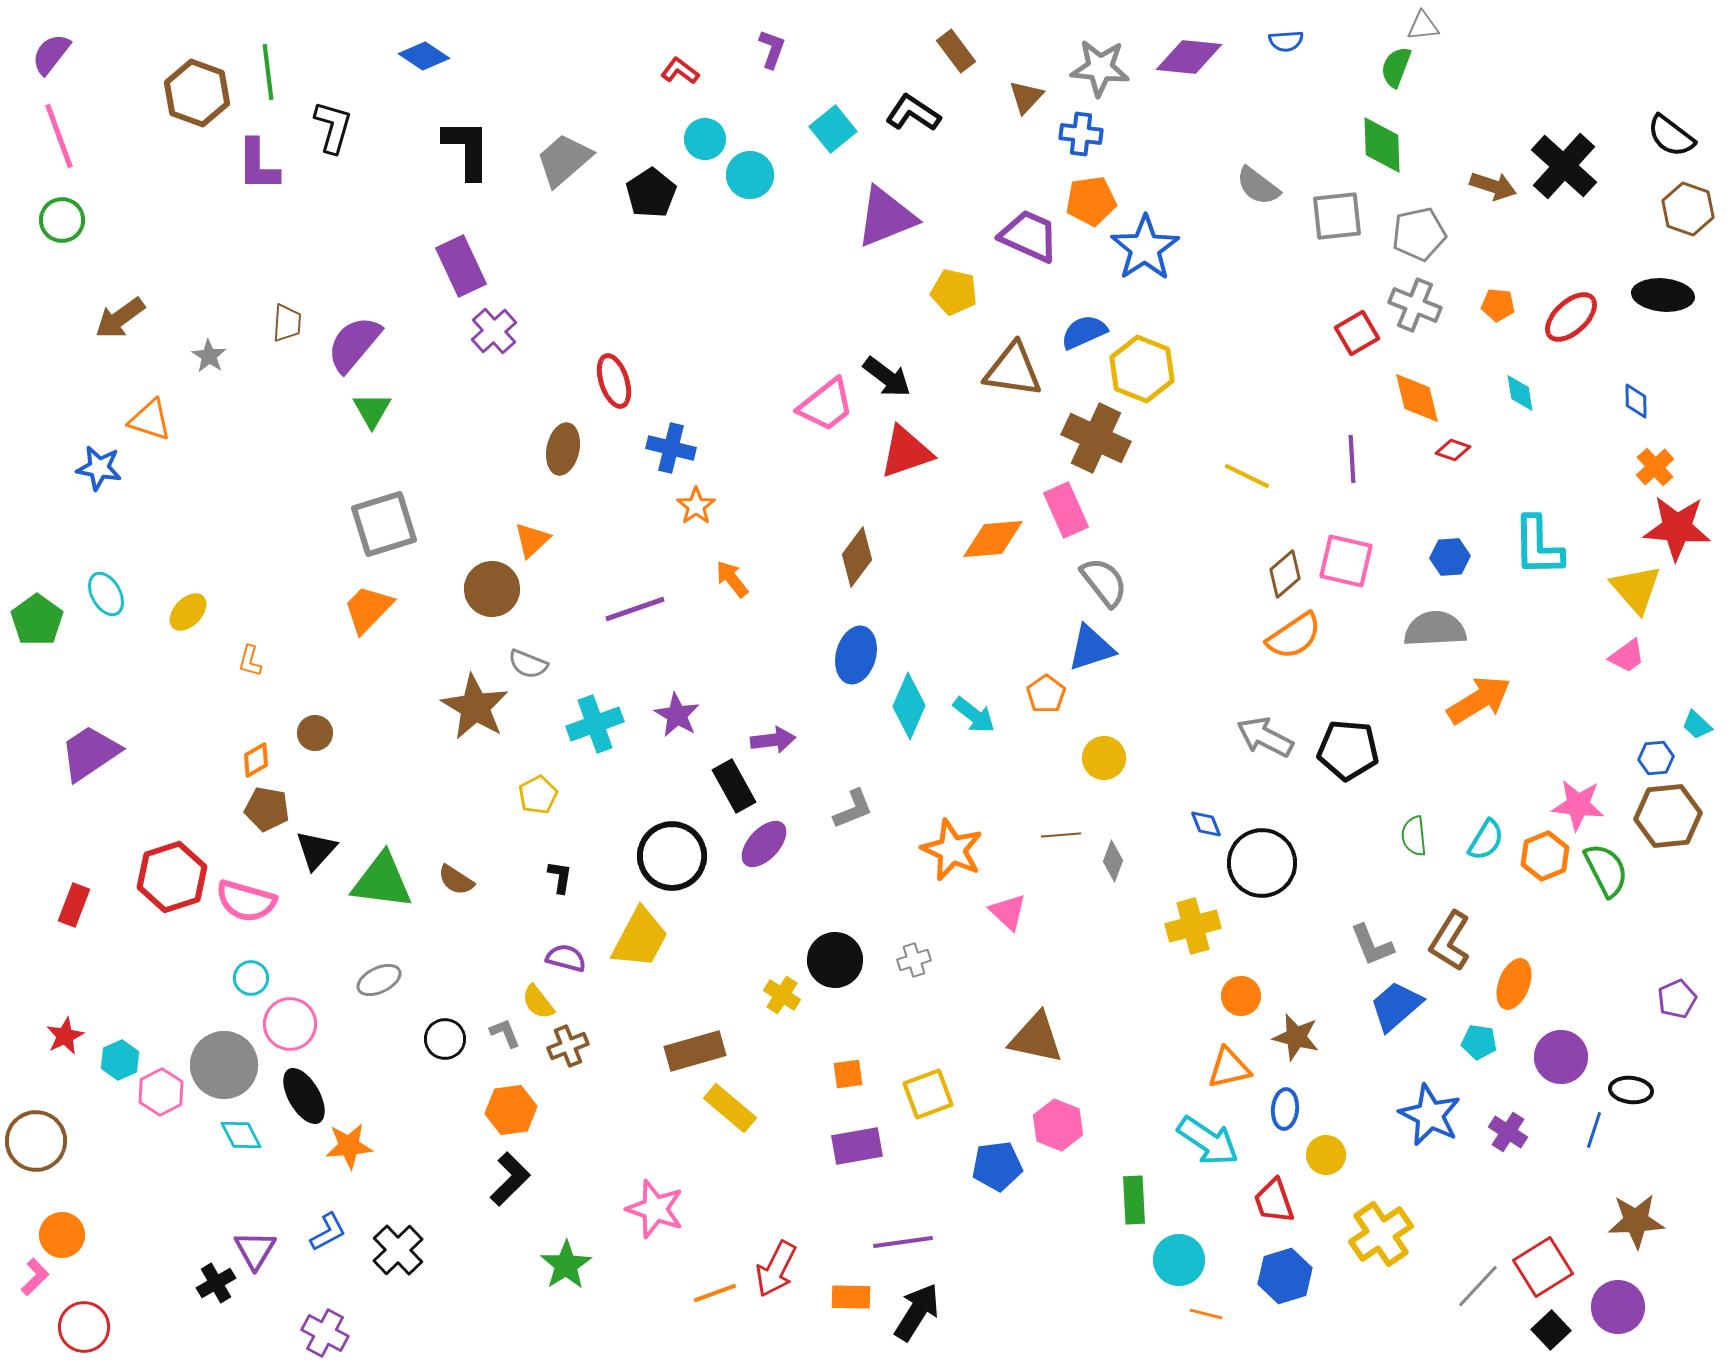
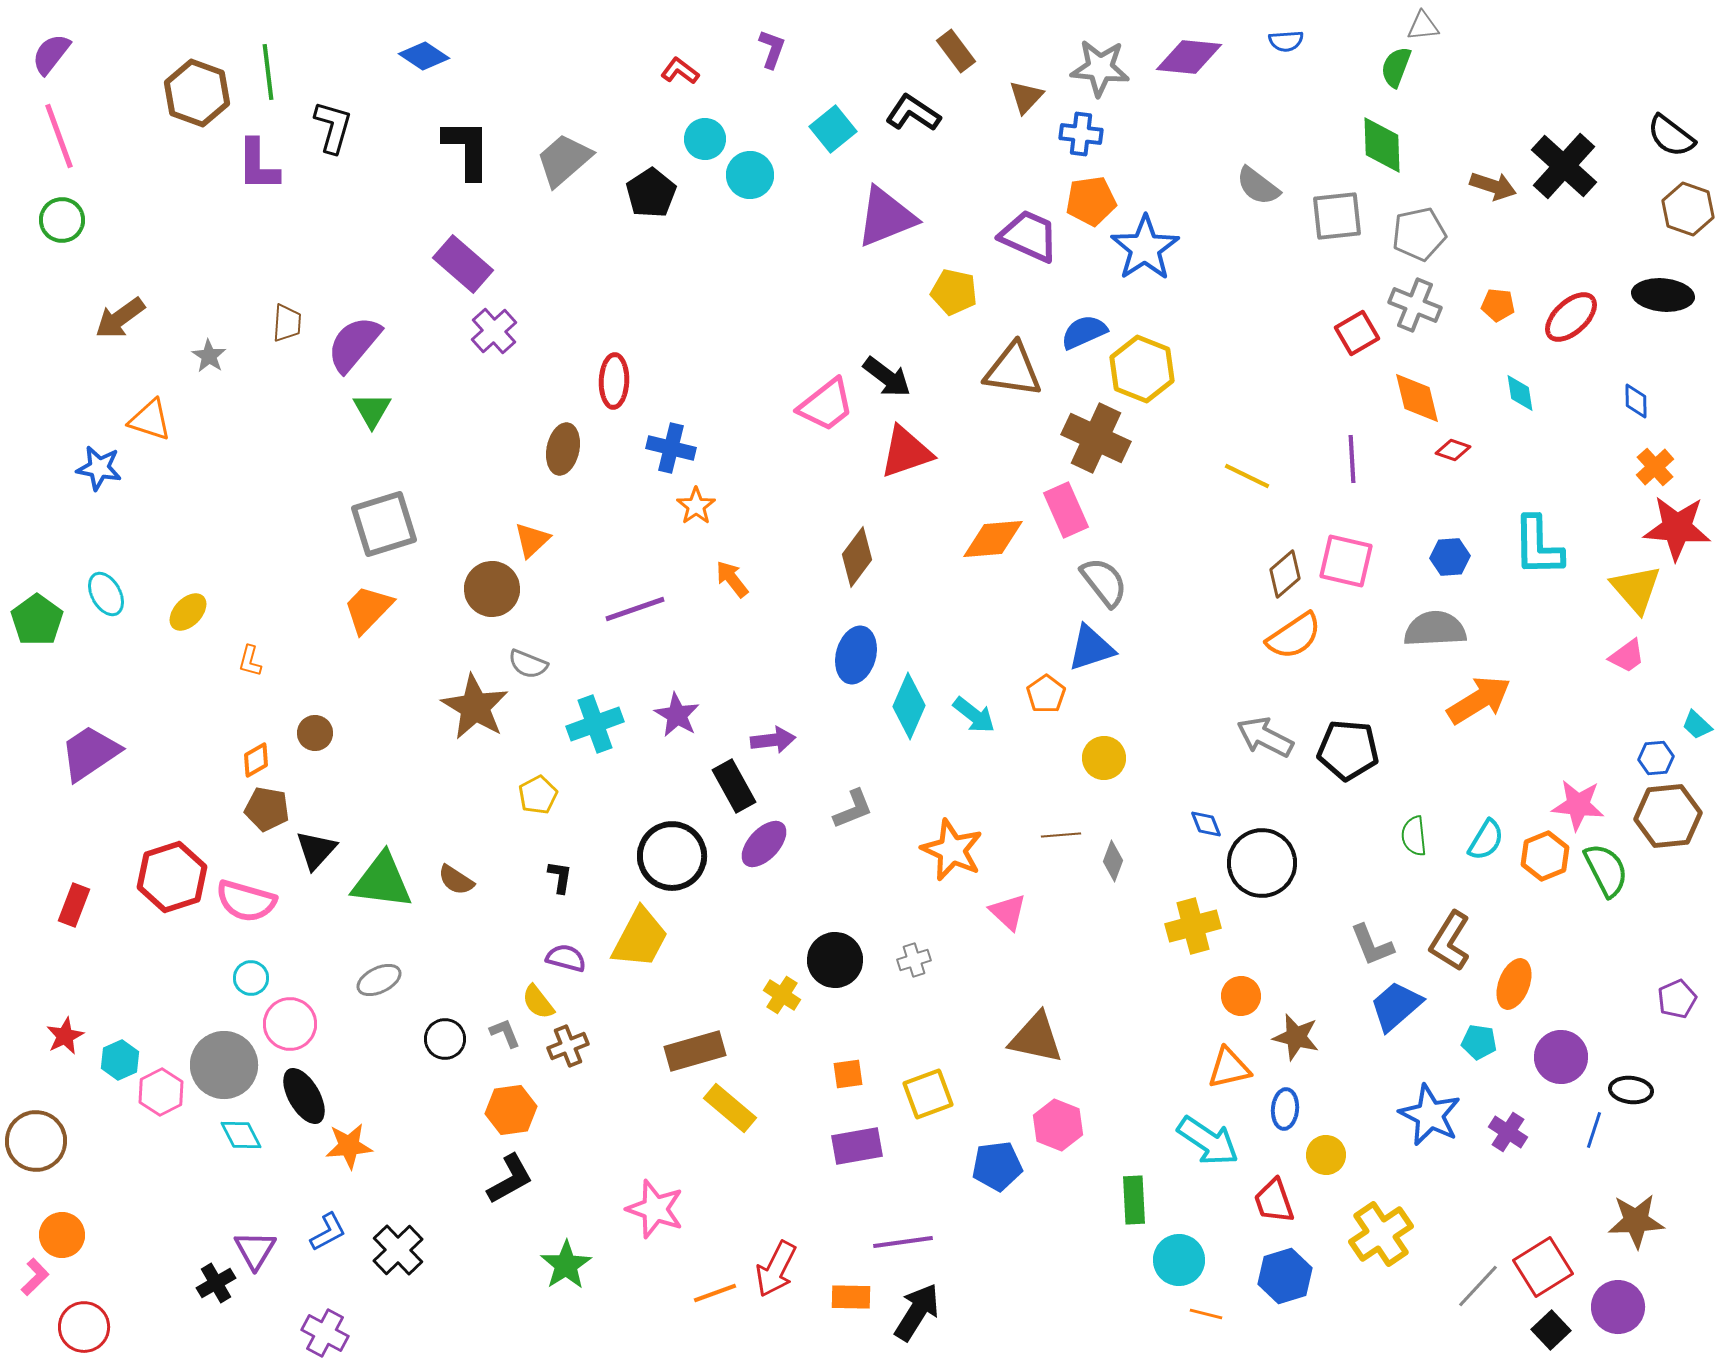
purple rectangle at (461, 266): moved 2 px right, 2 px up; rotated 24 degrees counterclockwise
red ellipse at (614, 381): rotated 20 degrees clockwise
black L-shape at (510, 1179): rotated 16 degrees clockwise
